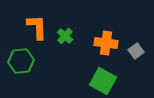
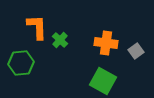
green cross: moved 5 px left, 4 px down
green hexagon: moved 2 px down
